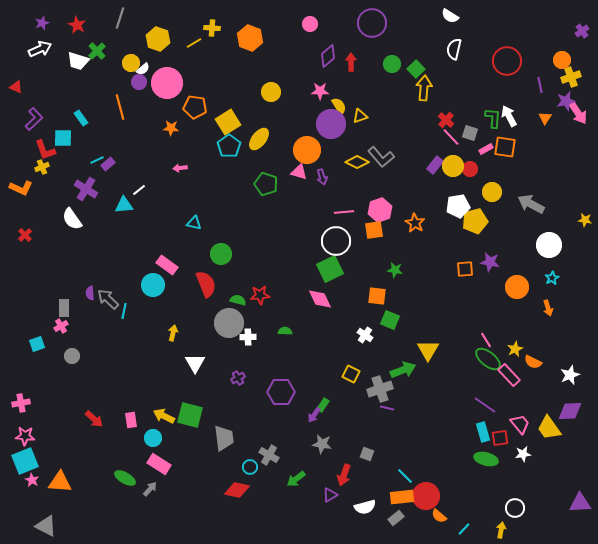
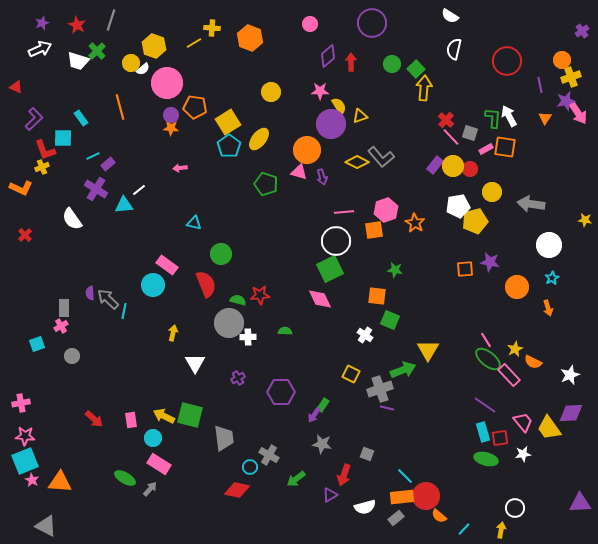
gray line at (120, 18): moved 9 px left, 2 px down
yellow hexagon at (158, 39): moved 4 px left, 7 px down
purple circle at (139, 82): moved 32 px right, 33 px down
cyan line at (97, 160): moved 4 px left, 4 px up
purple cross at (86, 189): moved 10 px right
gray arrow at (531, 204): rotated 20 degrees counterclockwise
pink hexagon at (380, 210): moved 6 px right
purple diamond at (570, 411): moved 1 px right, 2 px down
pink trapezoid at (520, 424): moved 3 px right, 2 px up
